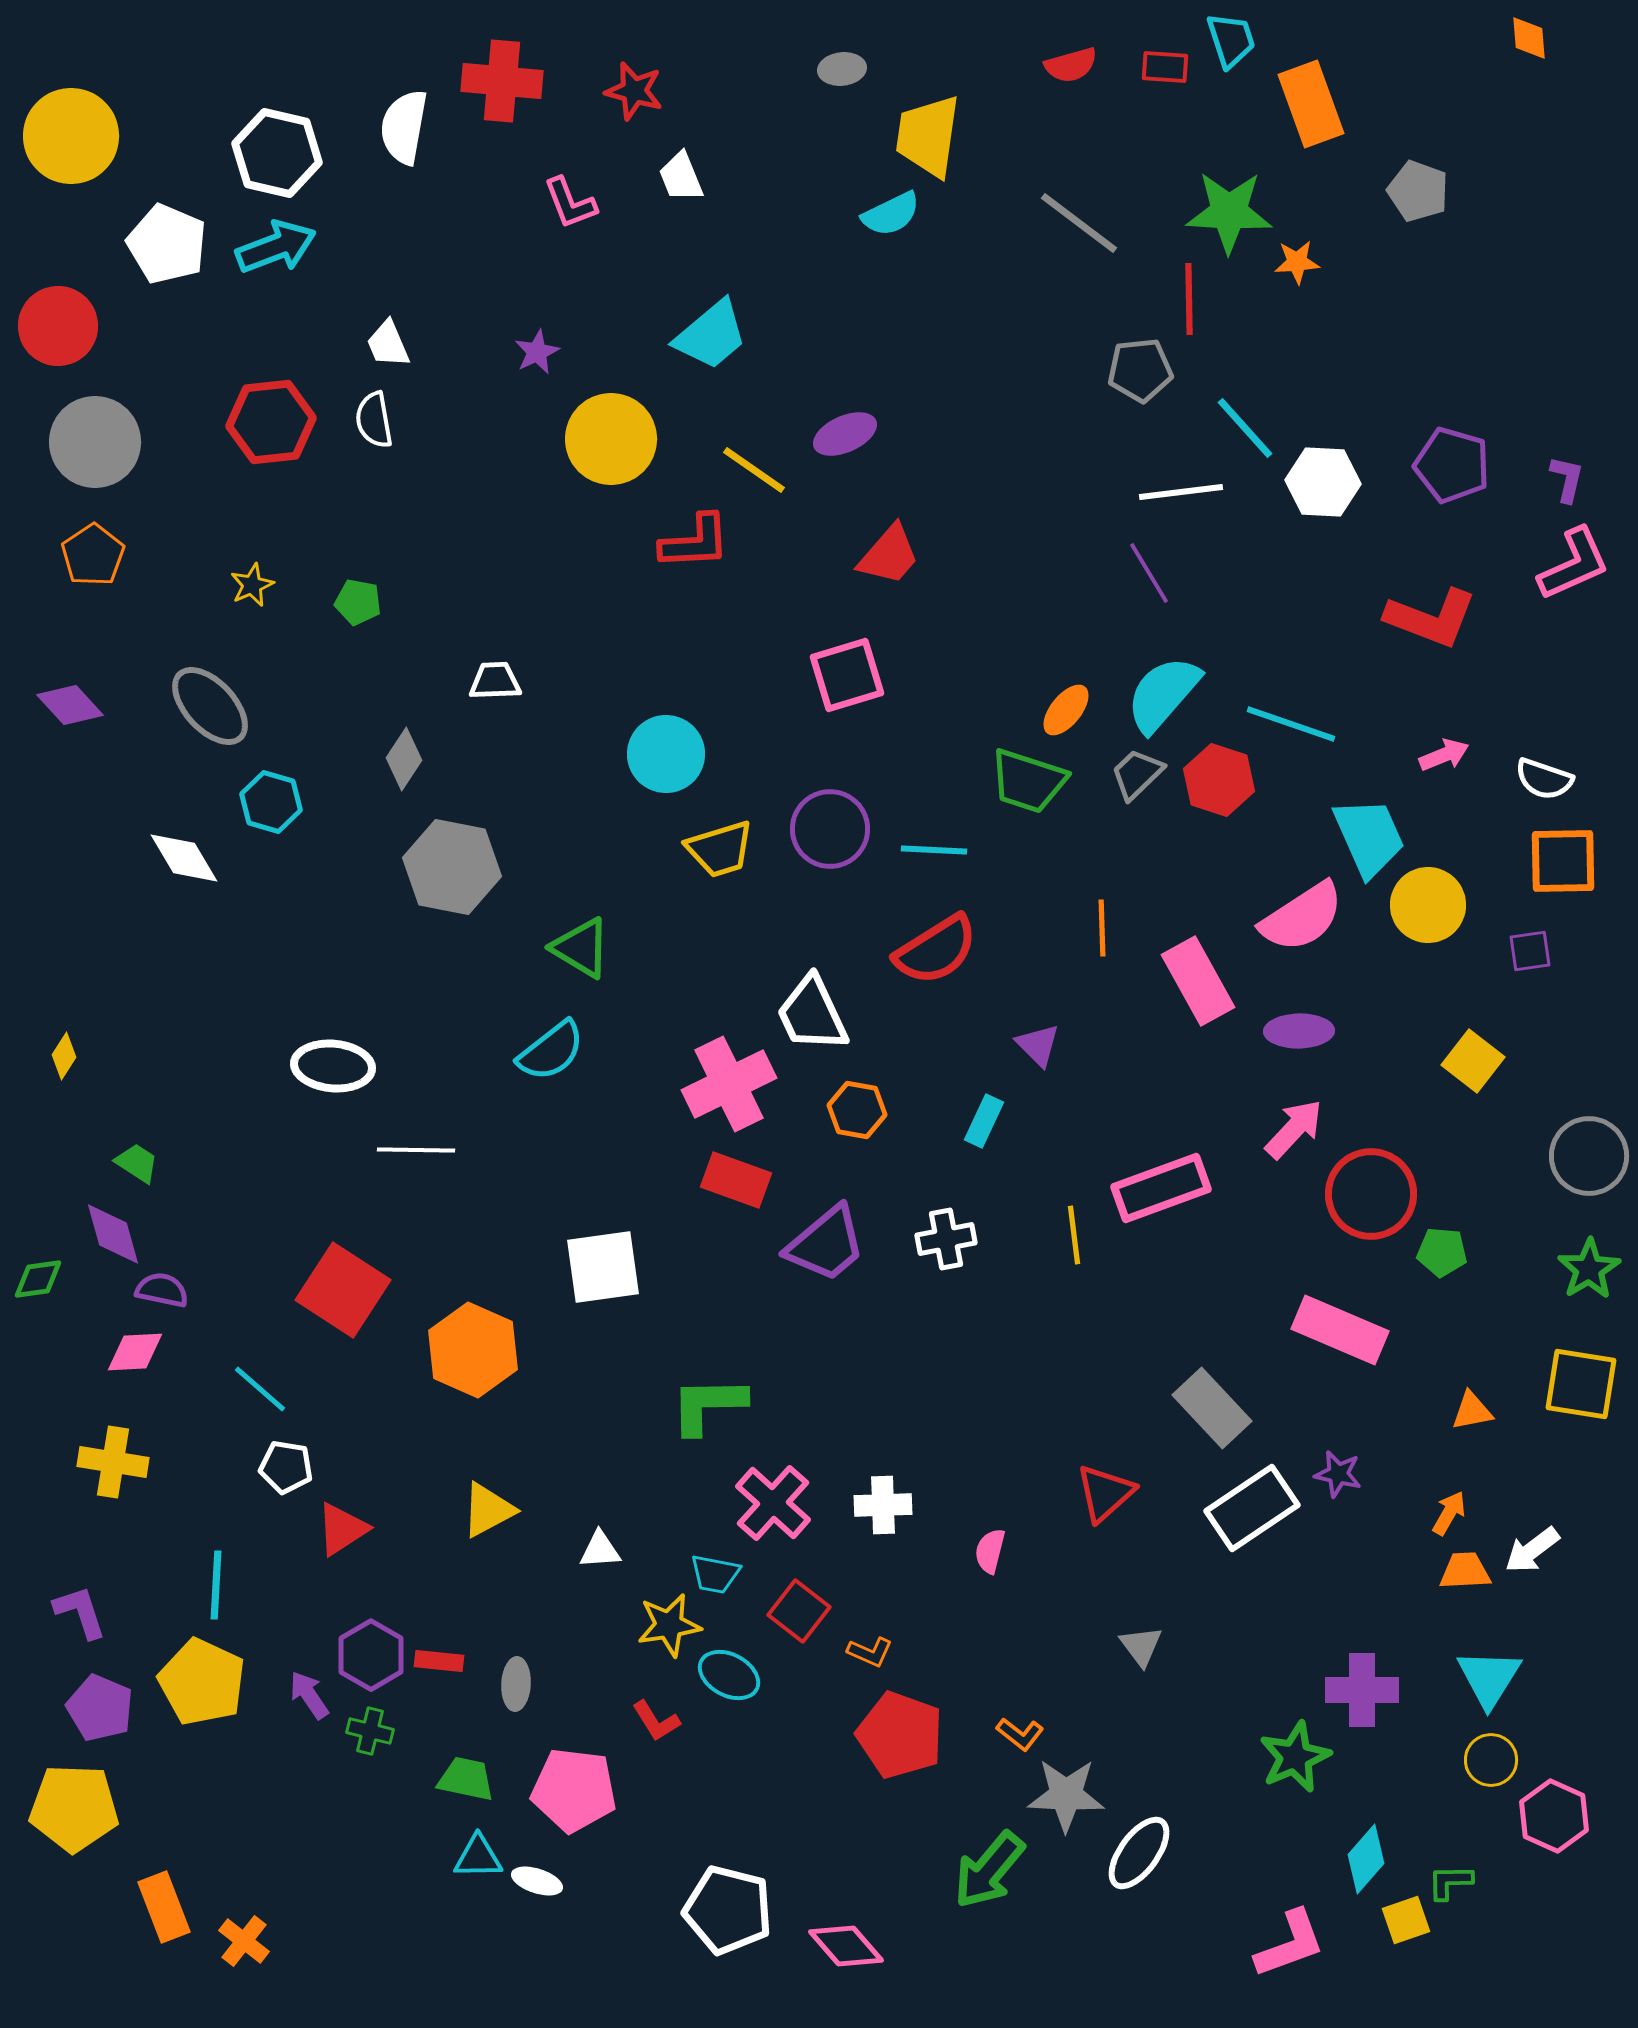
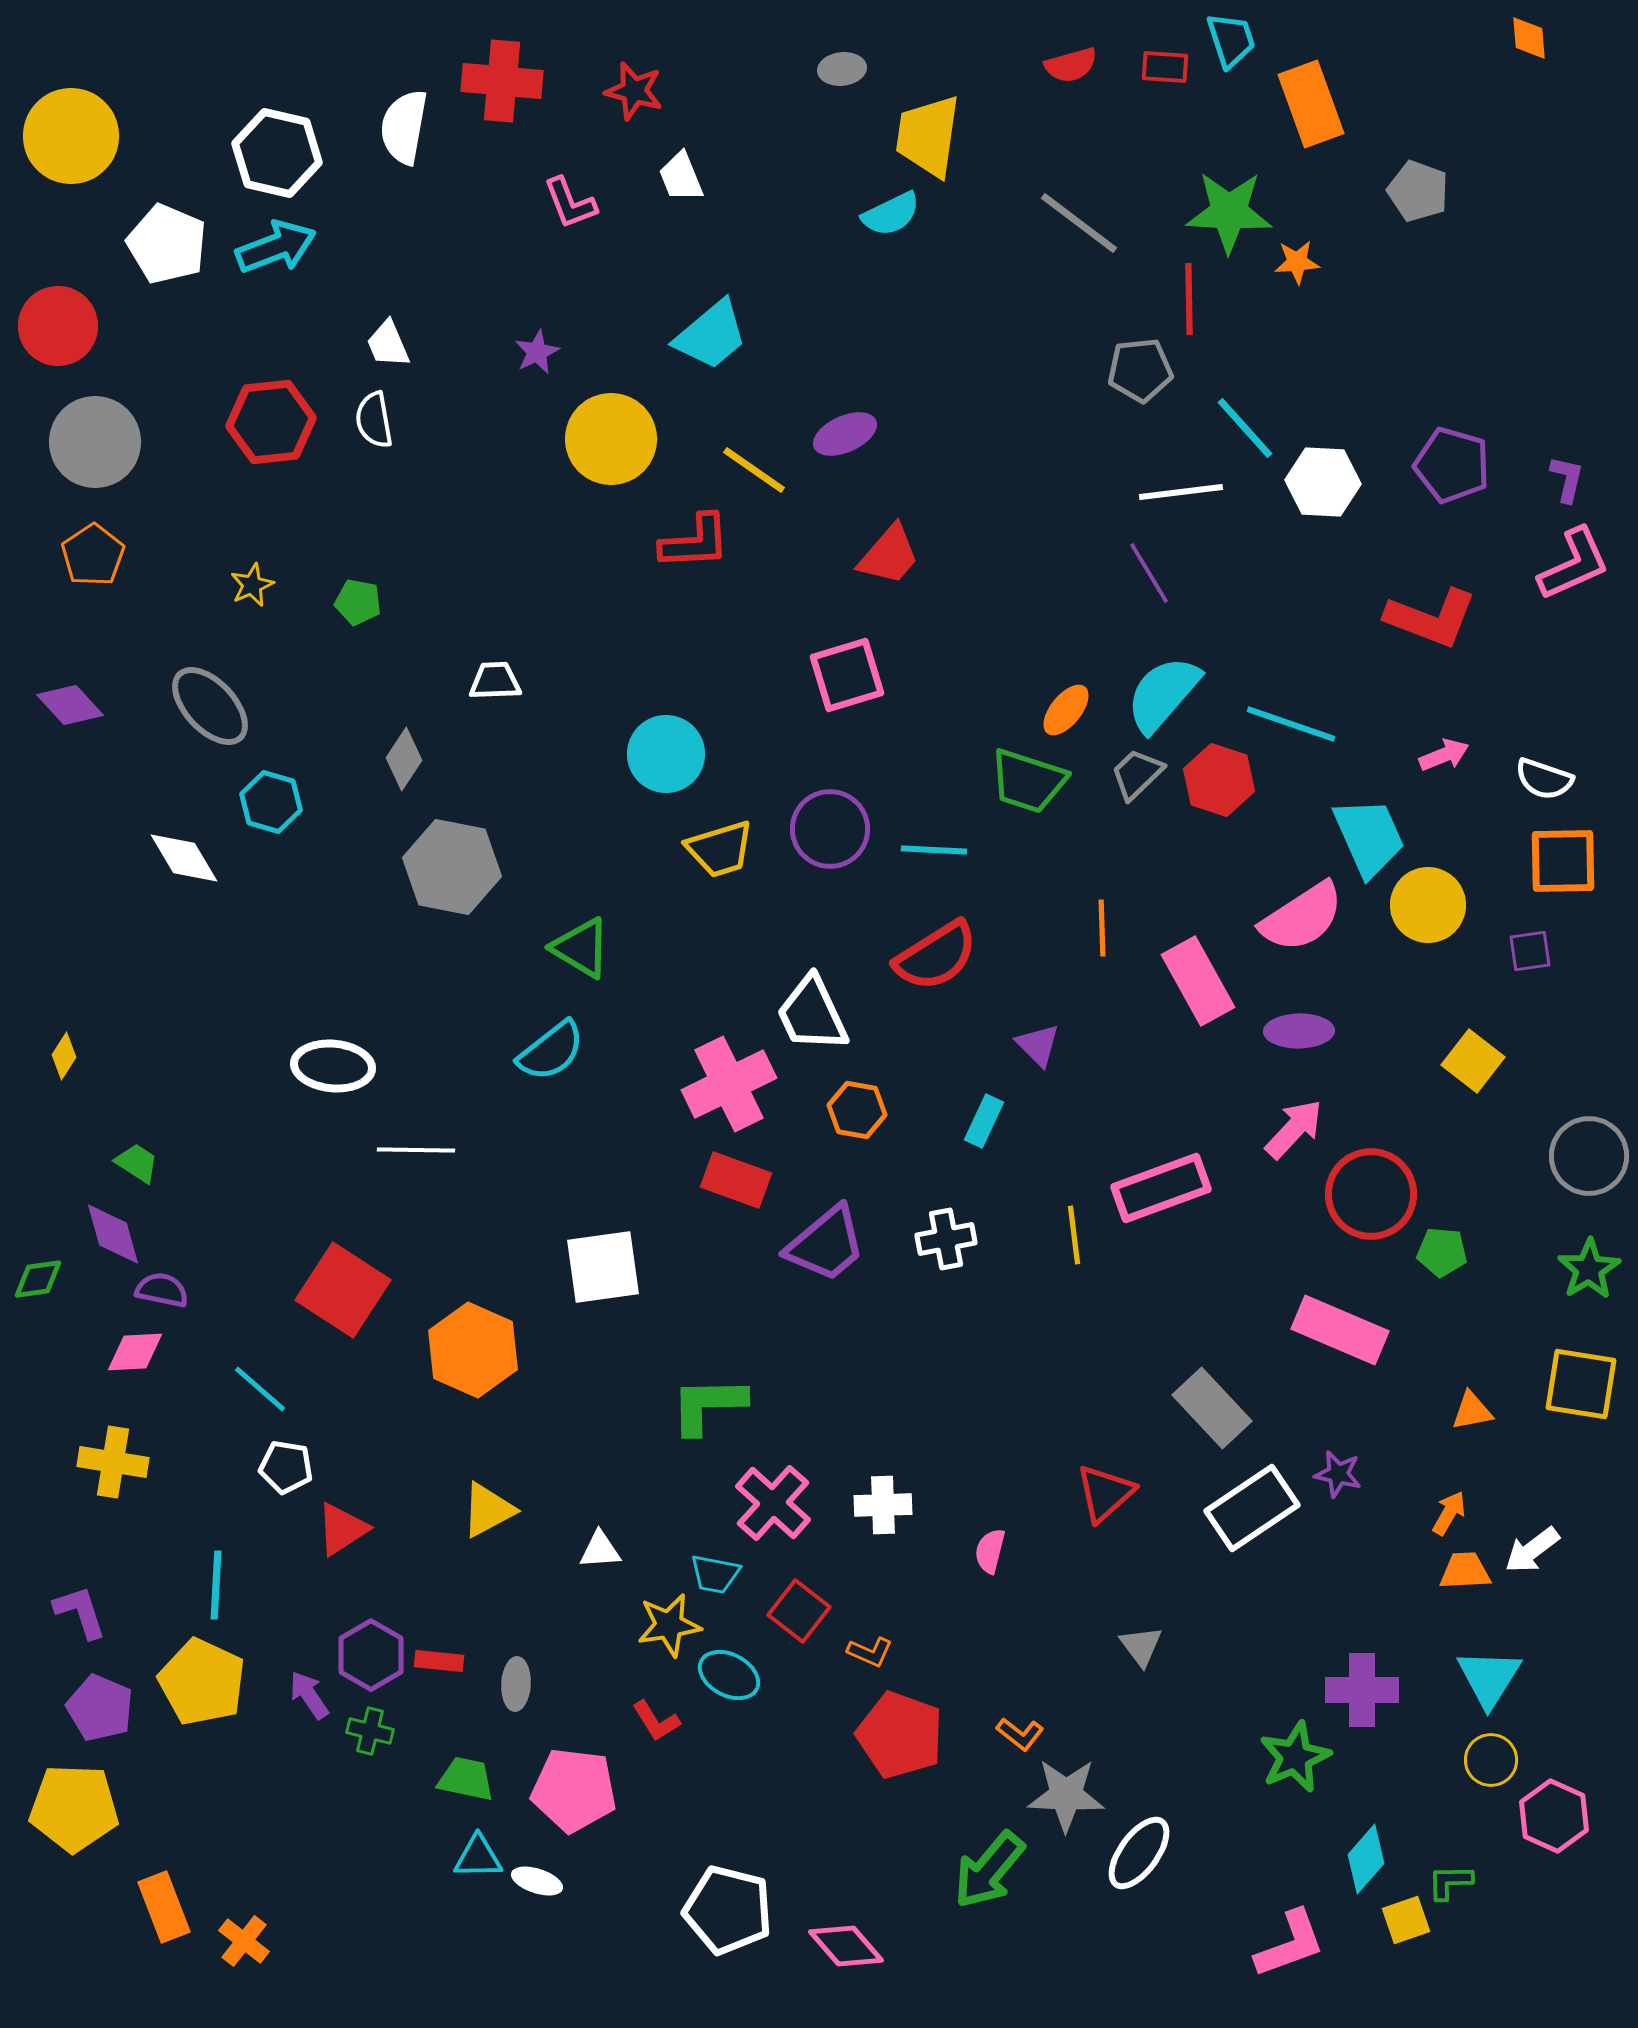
red semicircle at (936, 950): moved 6 px down
